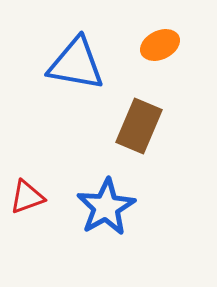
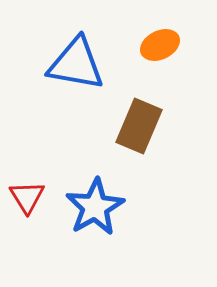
red triangle: rotated 42 degrees counterclockwise
blue star: moved 11 px left
